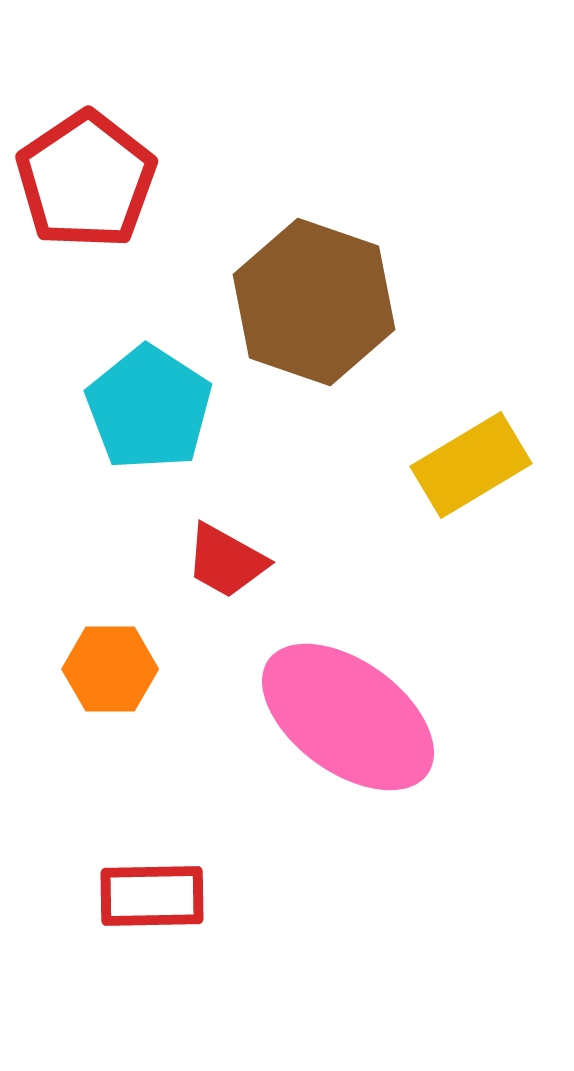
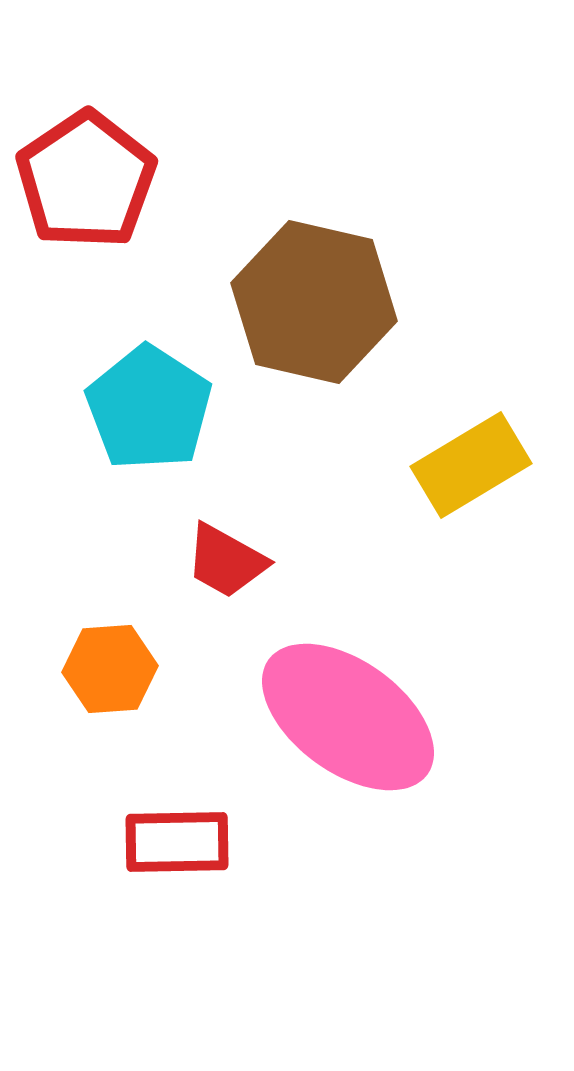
brown hexagon: rotated 6 degrees counterclockwise
orange hexagon: rotated 4 degrees counterclockwise
red rectangle: moved 25 px right, 54 px up
